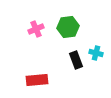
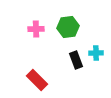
pink cross: rotated 21 degrees clockwise
cyan cross: rotated 16 degrees counterclockwise
red rectangle: rotated 50 degrees clockwise
